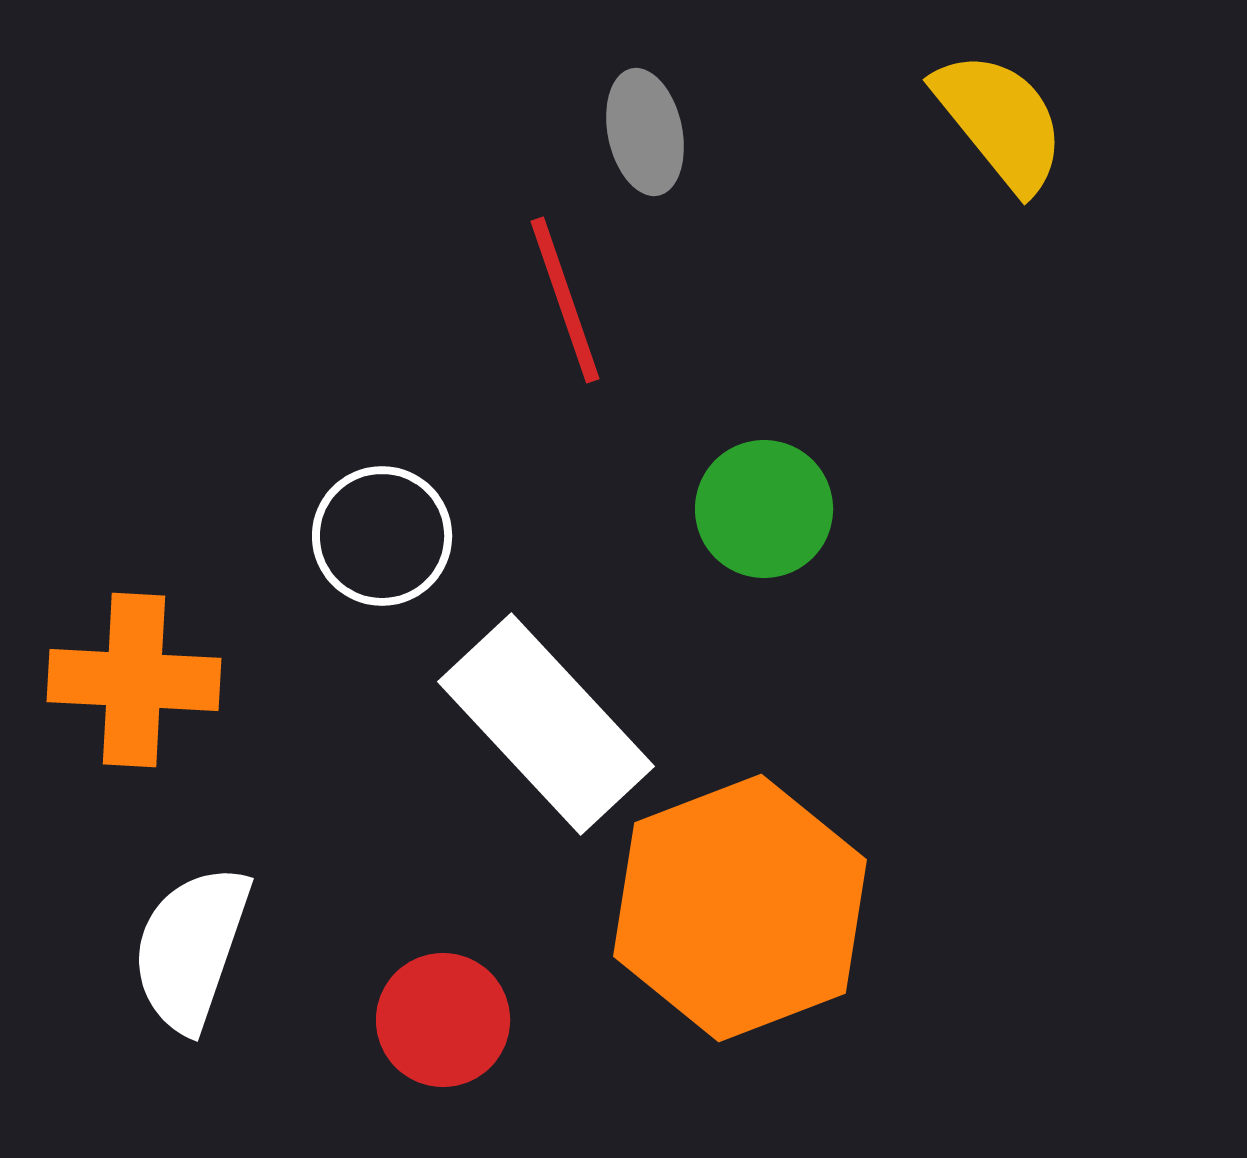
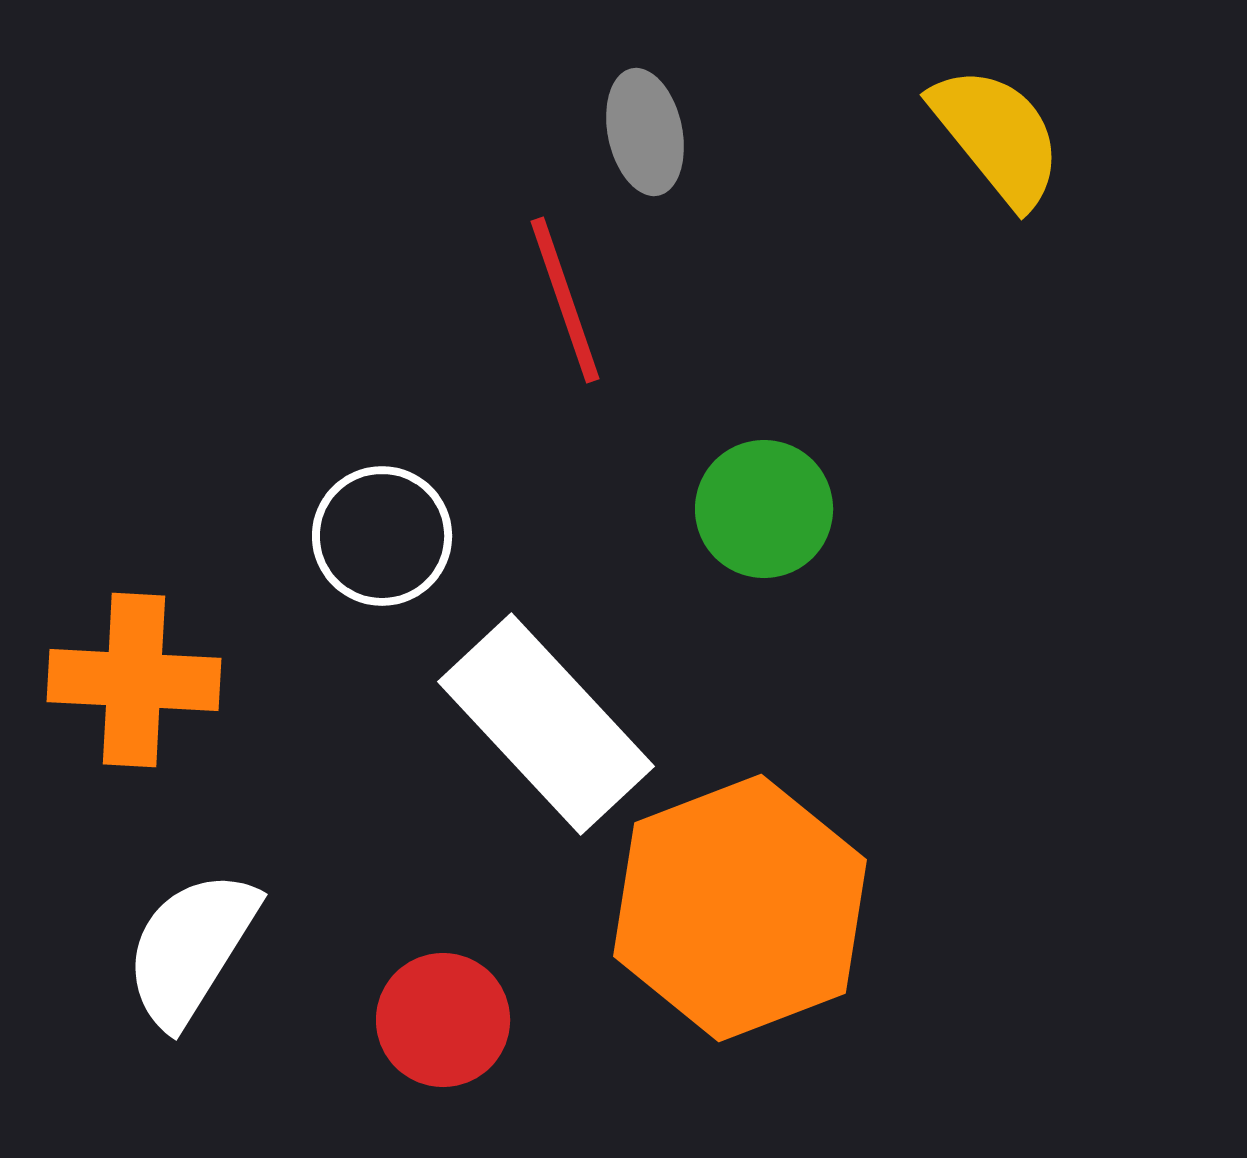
yellow semicircle: moved 3 px left, 15 px down
white semicircle: rotated 13 degrees clockwise
